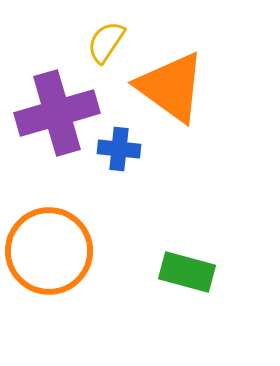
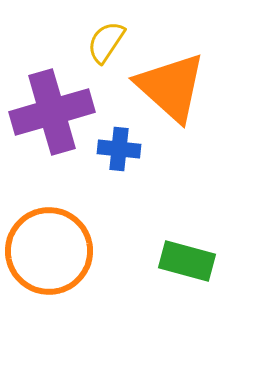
orange triangle: rotated 6 degrees clockwise
purple cross: moved 5 px left, 1 px up
green rectangle: moved 11 px up
